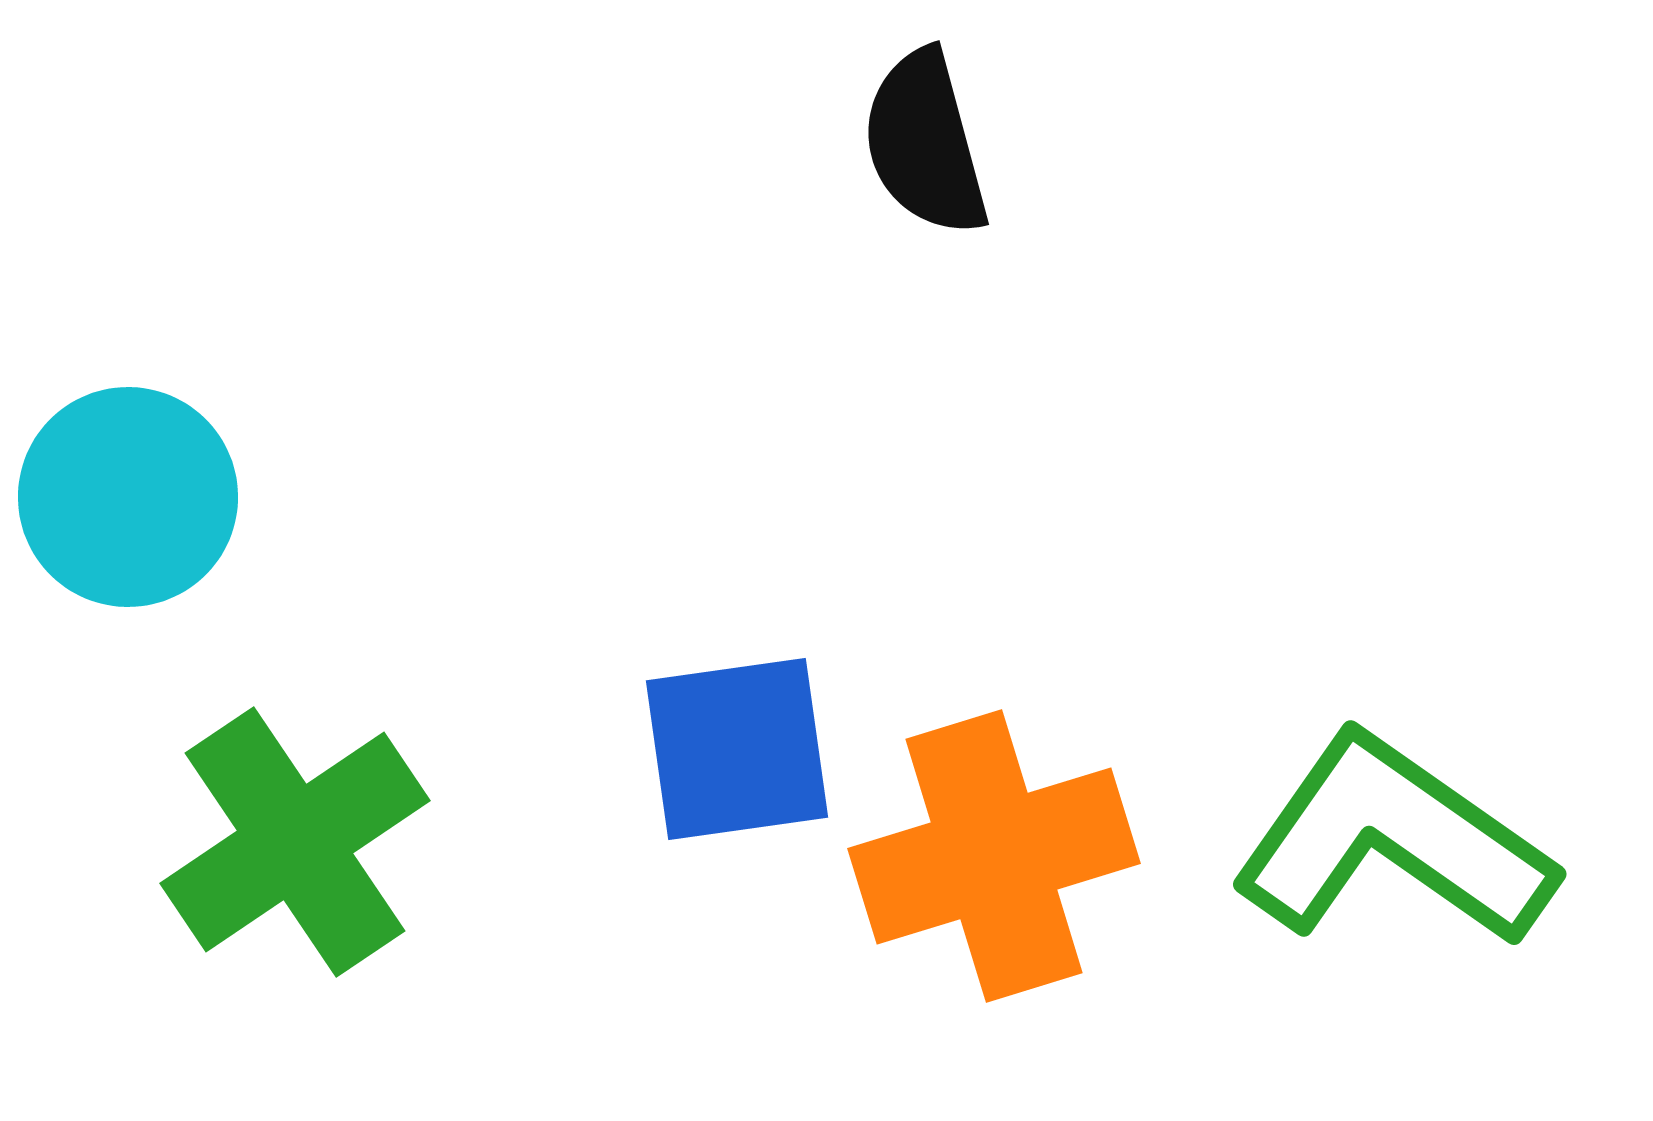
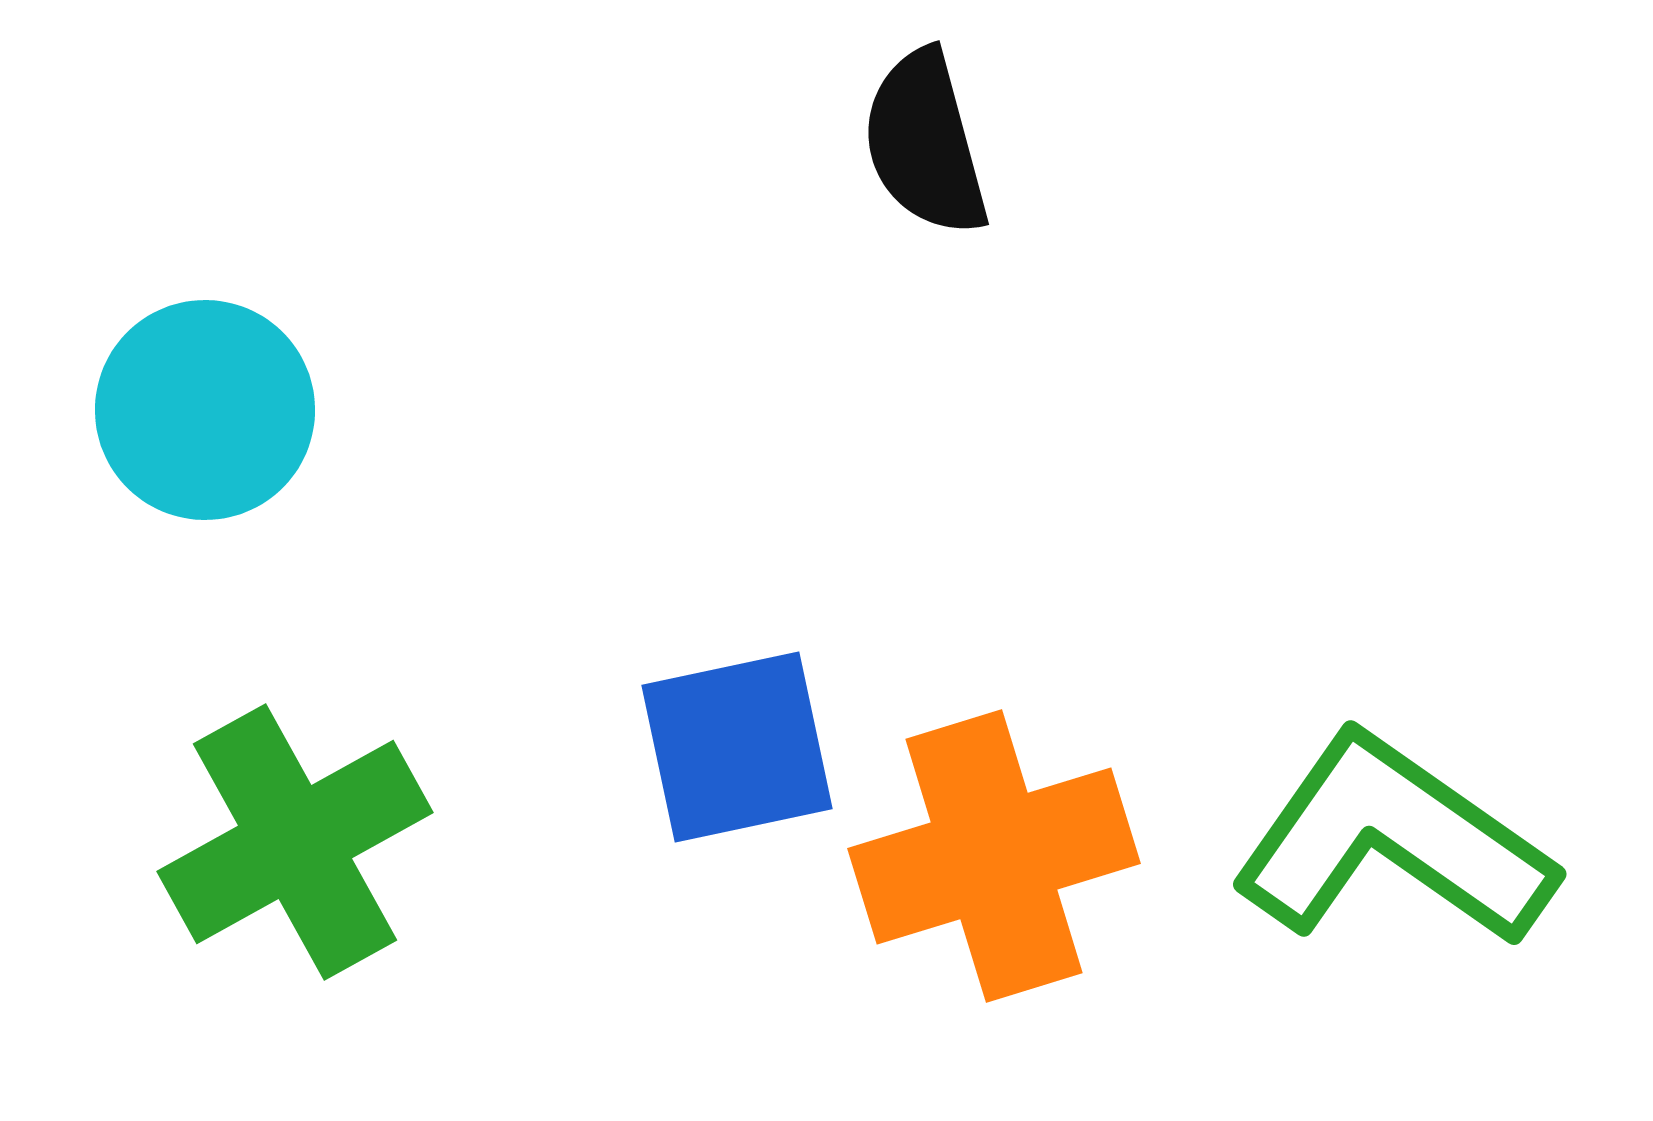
cyan circle: moved 77 px right, 87 px up
blue square: moved 2 px up; rotated 4 degrees counterclockwise
green cross: rotated 5 degrees clockwise
